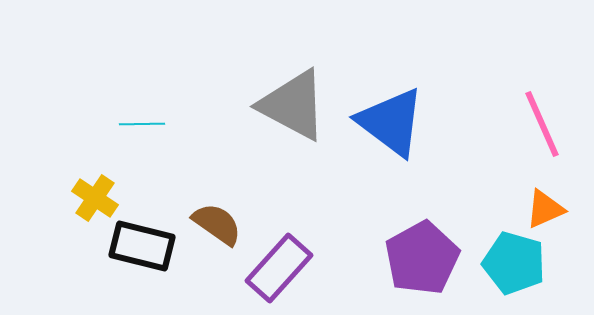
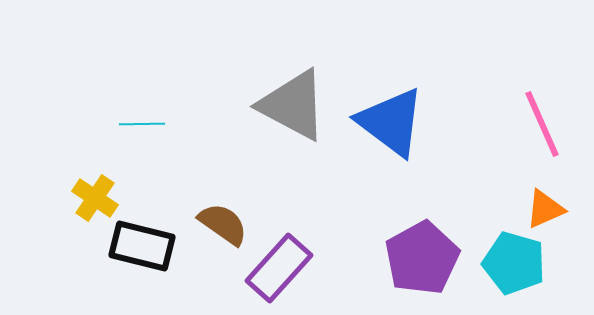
brown semicircle: moved 6 px right
